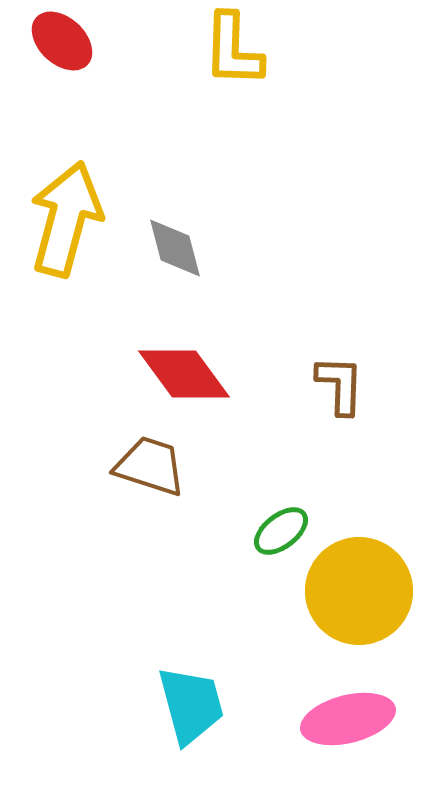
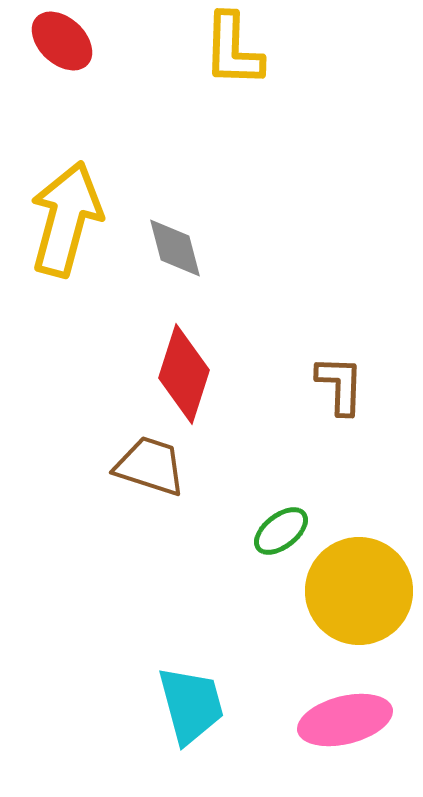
red diamond: rotated 54 degrees clockwise
pink ellipse: moved 3 px left, 1 px down
